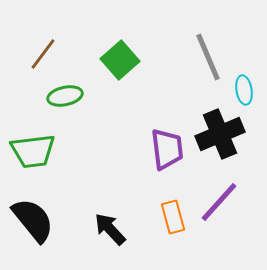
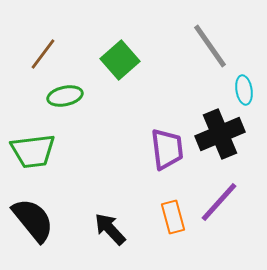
gray line: moved 2 px right, 11 px up; rotated 12 degrees counterclockwise
